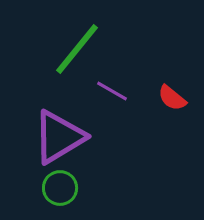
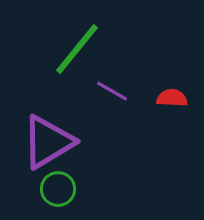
red semicircle: rotated 144 degrees clockwise
purple triangle: moved 11 px left, 5 px down
green circle: moved 2 px left, 1 px down
